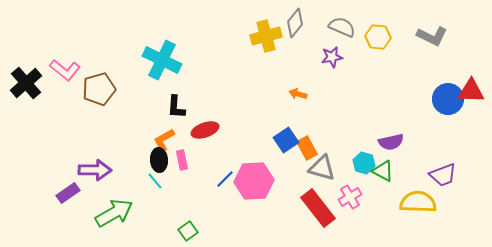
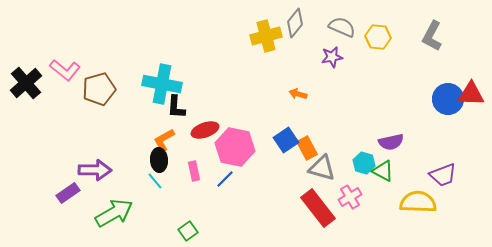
gray L-shape: rotated 92 degrees clockwise
cyan cross: moved 24 px down; rotated 15 degrees counterclockwise
red triangle: moved 3 px down
pink rectangle: moved 12 px right, 11 px down
pink hexagon: moved 19 px left, 34 px up; rotated 15 degrees clockwise
